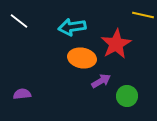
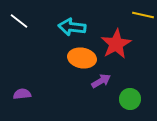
cyan arrow: rotated 16 degrees clockwise
green circle: moved 3 px right, 3 px down
